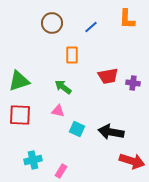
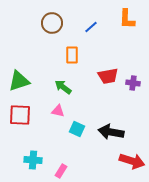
cyan cross: rotated 18 degrees clockwise
